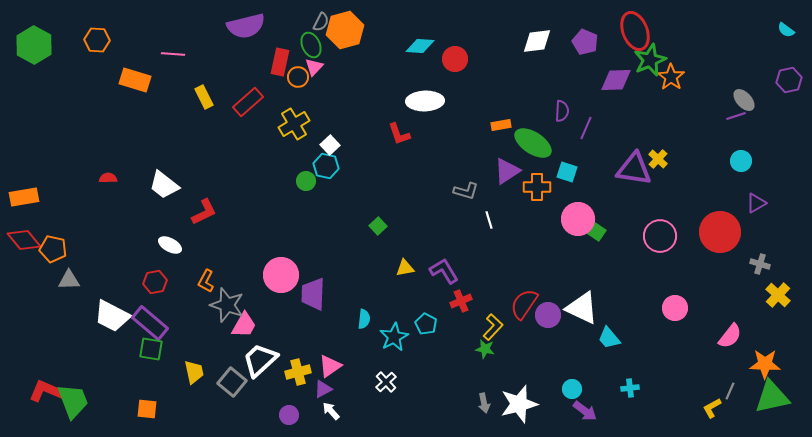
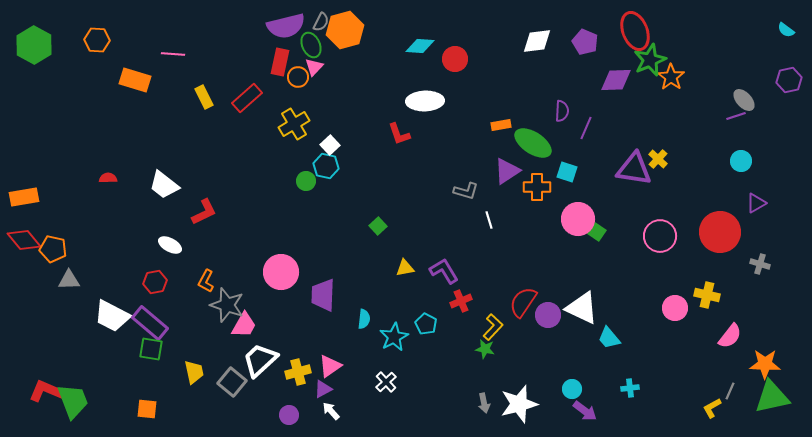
purple semicircle at (246, 26): moved 40 px right
red rectangle at (248, 102): moved 1 px left, 4 px up
pink circle at (281, 275): moved 3 px up
purple trapezoid at (313, 294): moved 10 px right, 1 px down
yellow cross at (778, 295): moved 71 px left; rotated 30 degrees counterclockwise
red semicircle at (524, 304): moved 1 px left, 2 px up
